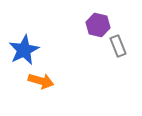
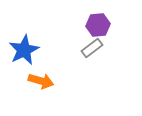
purple hexagon: rotated 20 degrees counterclockwise
gray rectangle: moved 26 px left, 2 px down; rotated 75 degrees clockwise
